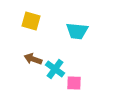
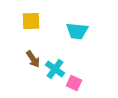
yellow square: rotated 18 degrees counterclockwise
brown arrow: rotated 144 degrees counterclockwise
pink square: rotated 21 degrees clockwise
